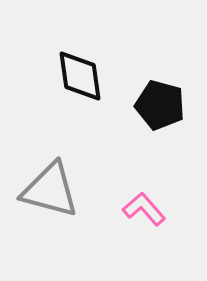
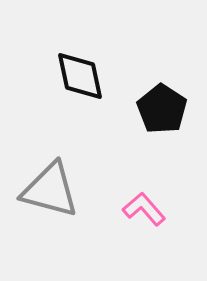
black diamond: rotated 4 degrees counterclockwise
black pentagon: moved 2 px right, 4 px down; rotated 18 degrees clockwise
